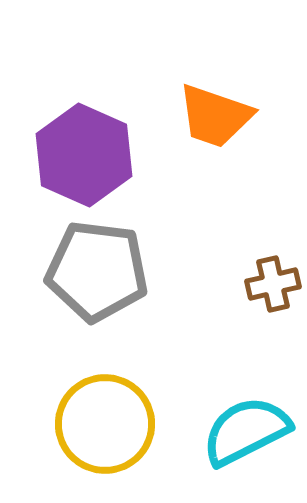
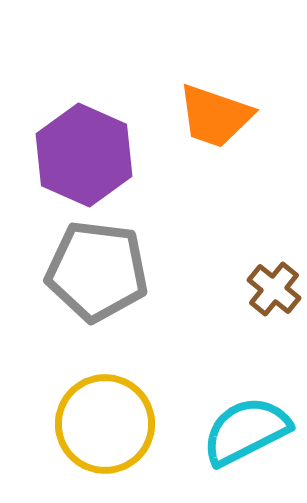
brown cross: moved 1 px right, 5 px down; rotated 38 degrees counterclockwise
